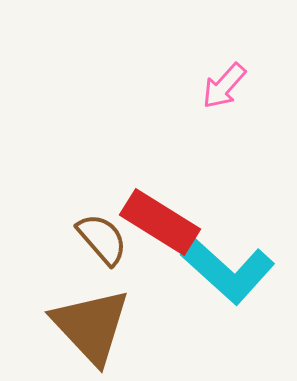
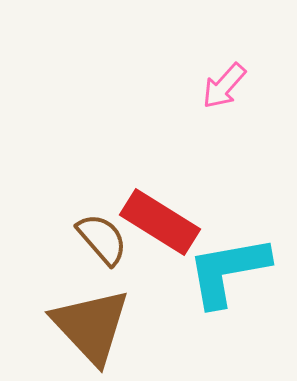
cyan L-shape: rotated 128 degrees clockwise
